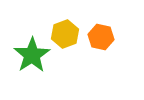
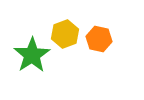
orange hexagon: moved 2 px left, 2 px down
